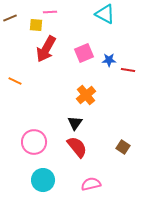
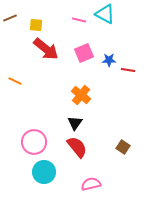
pink line: moved 29 px right, 8 px down; rotated 16 degrees clockwise
red arrow: rotated 80 degrees counterclockwise
orange cross: moved 5 px left; rotated 12 degrees counterclockwise
cyan circle: moved 1 px right, 8 px up
